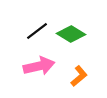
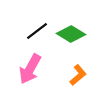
pink arrow: moved 9 px left, 3 px down; rotated 132 degrees clockwise
orange L-shape: moved 1 px left, 1 px up
